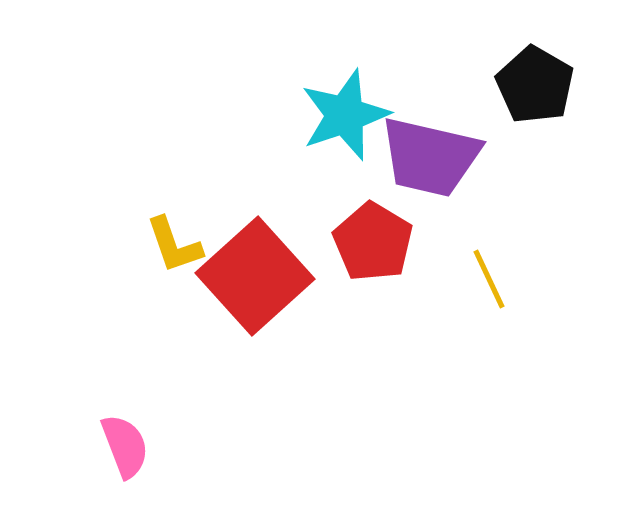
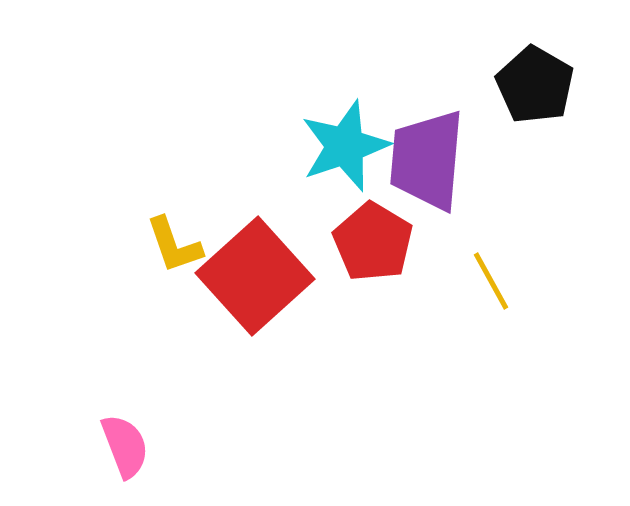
cyan star: moved 31 px down
purple trapezoid: moved 3 px left, 3 px down; rotated 82 degrees clockwise
yellow line: moved 2 px right, 2 px down; rotated 4 degrees counterclockwise
